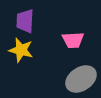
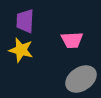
pink trapezoid: moved 1 px left
